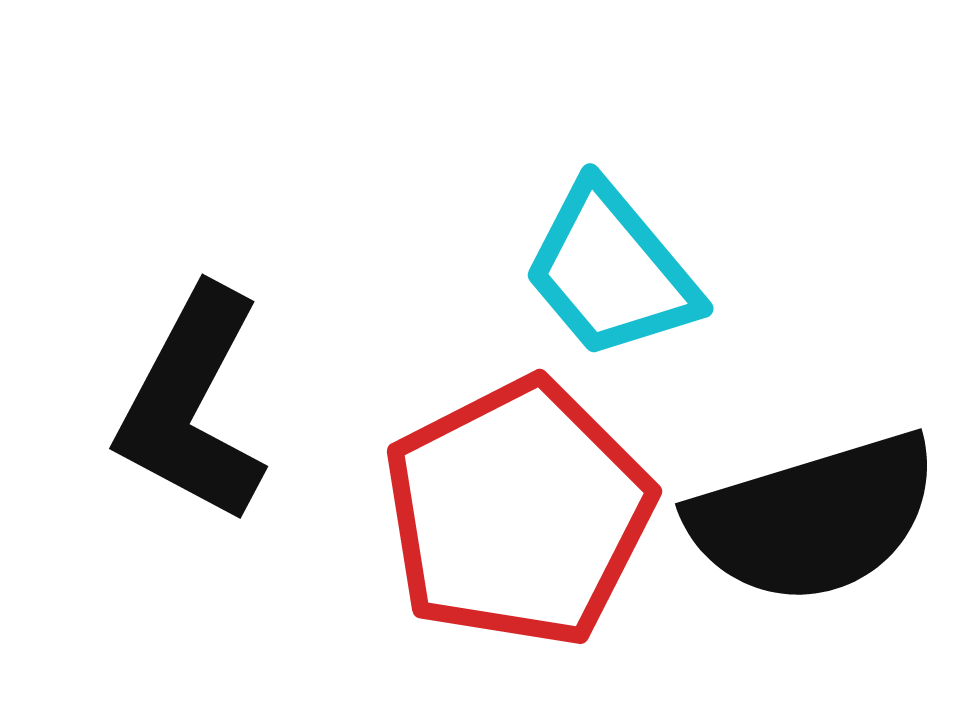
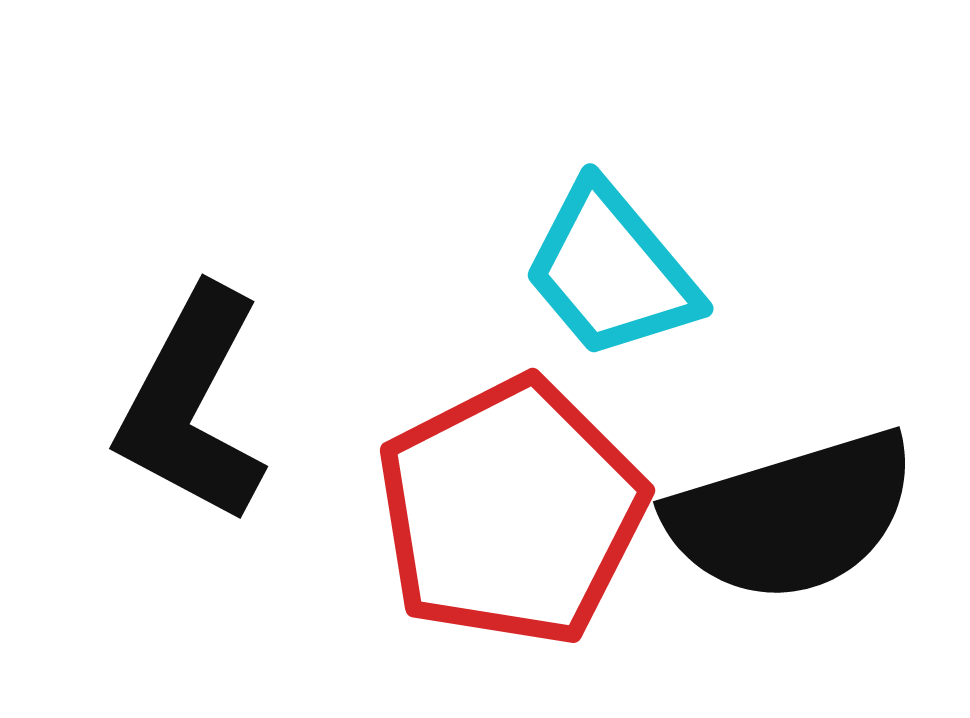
red pentagon: moved 7 px left, 1 px up
black semicircle: moved 22 px left, 2 px up
